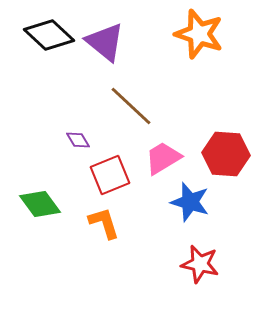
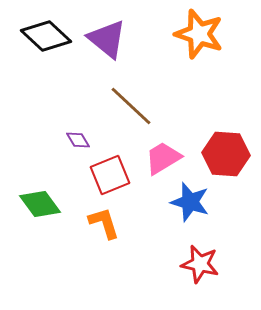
black diamond: moved 3 px left, 1 px down
purple triangle: moved 2 px right, 3 px up
